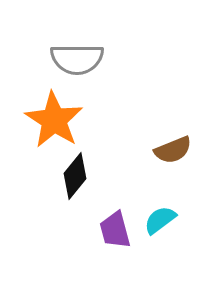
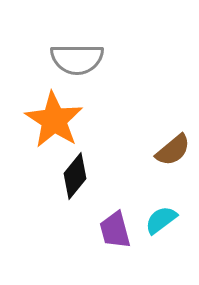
brown semicircle: rotated 18 degrees counterclockwise
cyan semicircle: moved 1 px right
